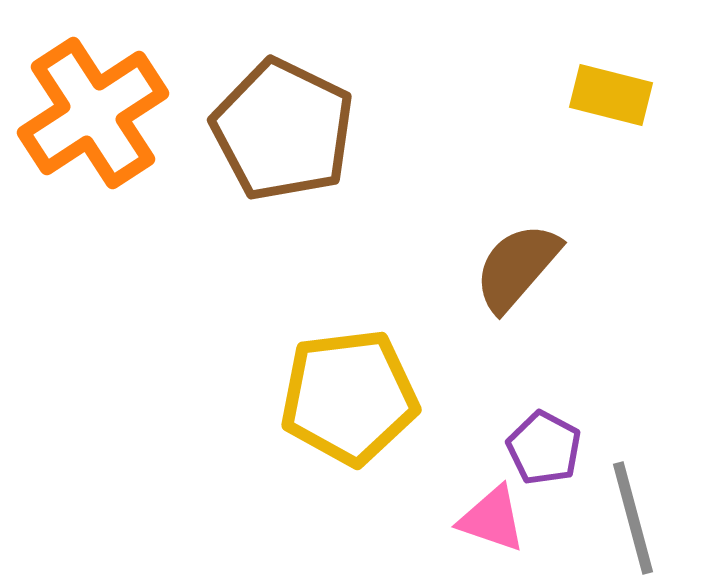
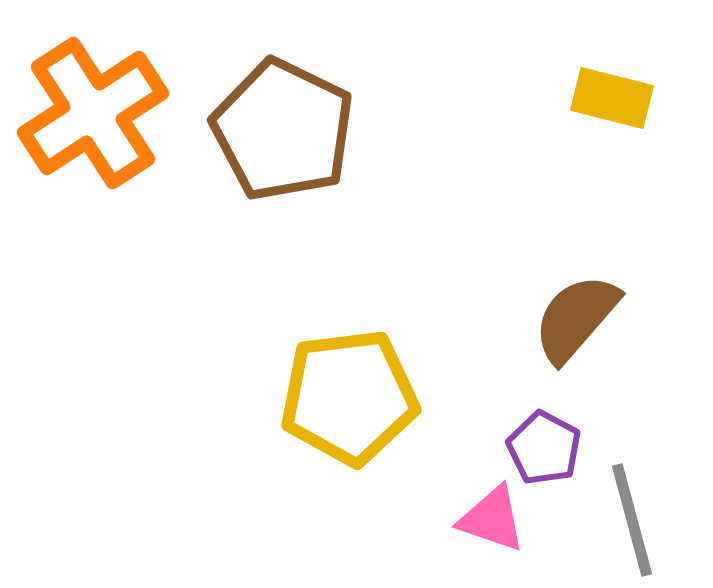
yellow rectangle: moved 1 px right, 3 px down
brown semicircle: moved 59 px right, 51 px down
gray line: moved 1 px left, 2 px down
